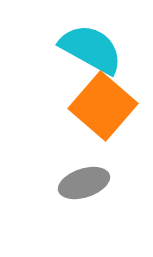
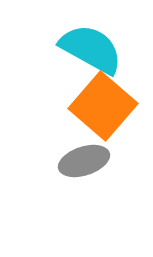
gray ellipse: moved 22 px up
